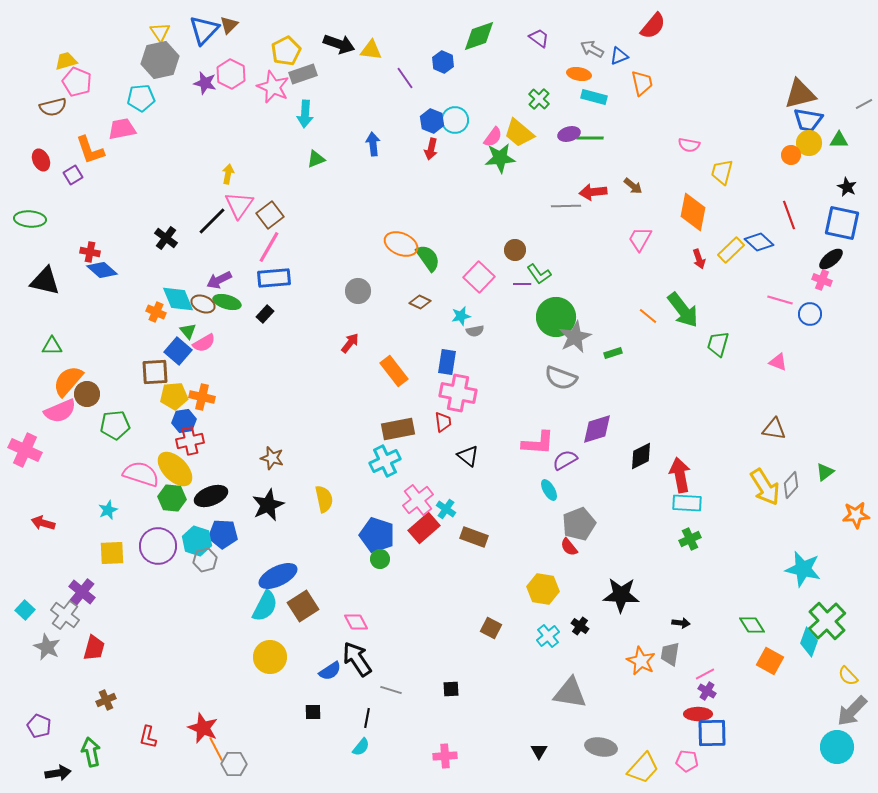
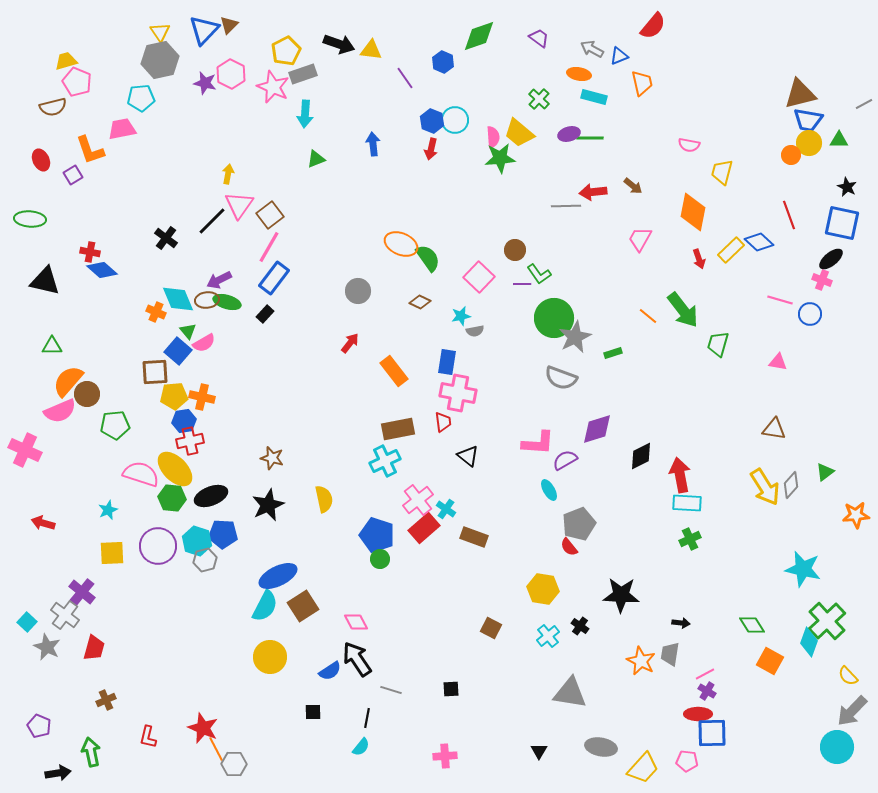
pink semicircle at (493, 137): rotated 40 degrees counterclockwise
blue rectangle at (274, 278): rotated 48 degrees counterclockwise
brown ellipse at (203, 304): moved 4 px right, 4 px up; rotated 30 degrees counterclockwise
green circle at (556, 317): moved 2 px left, 1 px down
pink triangle at (778, 362): rotated 12 degrees counterclockwise
cyan square at (25, 610): moved 2 px right, 12 px down
